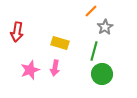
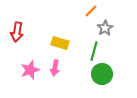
gray star: moved 1 px down
